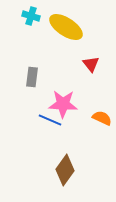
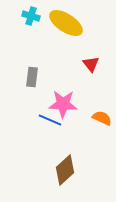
yellow ellipse: moved 4 px up
brown diamond: rotated 12 degrees clockwise
